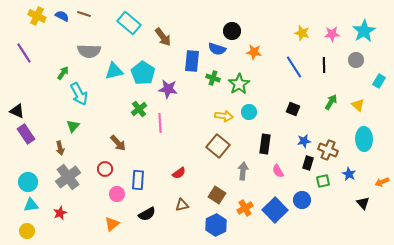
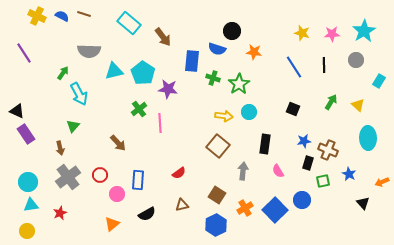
cyan ellipse at (364, 139): moved 4 px right, 1 px up
red circle at (105, 169): moved 5 px left, 6 px down
